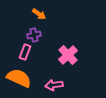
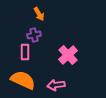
orange arrow: rotated 24 degrees clockwise
pink rectangle: rotated 21 degrees counterclockwise
orange semicircle: moved 4 px right, 2 px down
pink arrow: moved 2 px right
